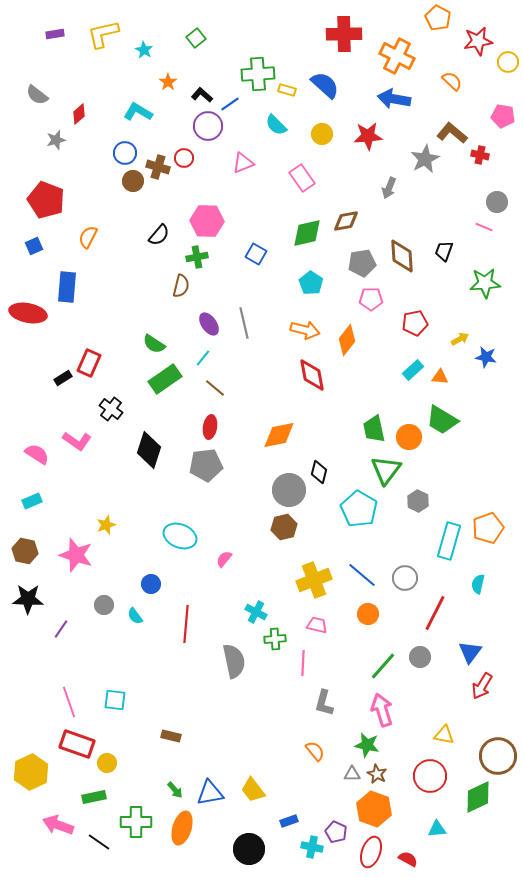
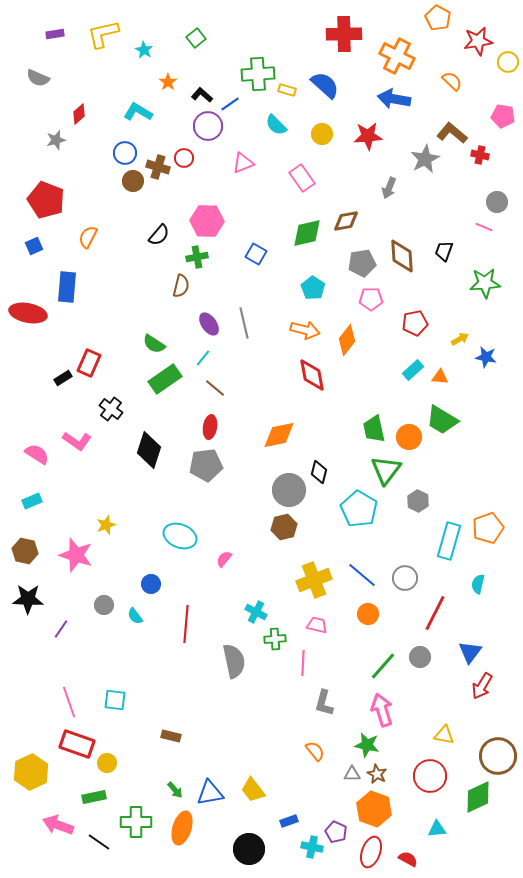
gray semicircle at (37, 95): moved 1 px right, 17 px up; rotated 15 degrees counterclockwise
cyan pentagon at (311, 283): moved 2 px right, 5 px down
